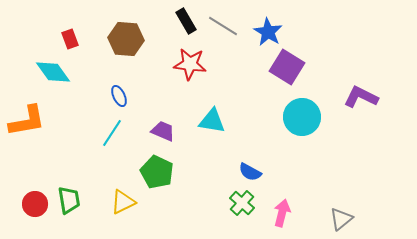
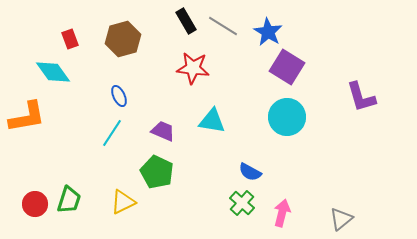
brown hexagon: moved 3 px left; rotated 20 degrees counterclockwise
red star: moved 3 px right, 4 px down
purple L-shape: rotated 132 degrees counterclockwise
cyan circle: moved 15 px left
orange L-shape: moved 4 px up
green trapezoid: rotated 28 degrees clockwise
